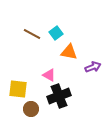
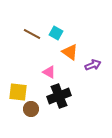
cyan square: rotated 24 degrees counterclockwise
orange triangle: moved 1 px right; rotated 24 degrees clockwise
purple arrow: moved 2 px up
pink triangle: moved 3 px up
yellow square: moved 3 px down
